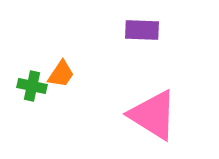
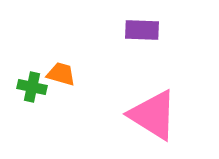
orange trapezoid: rotated 108 degrees counterclockwise
green cross: moved 1 px down
